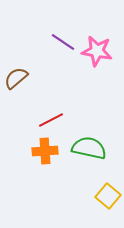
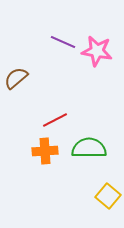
purple line: rotated 10 degrees counterclockwise
red line: moved 4 px right
green semicircle: rotated 12 degrees counterclockwise
